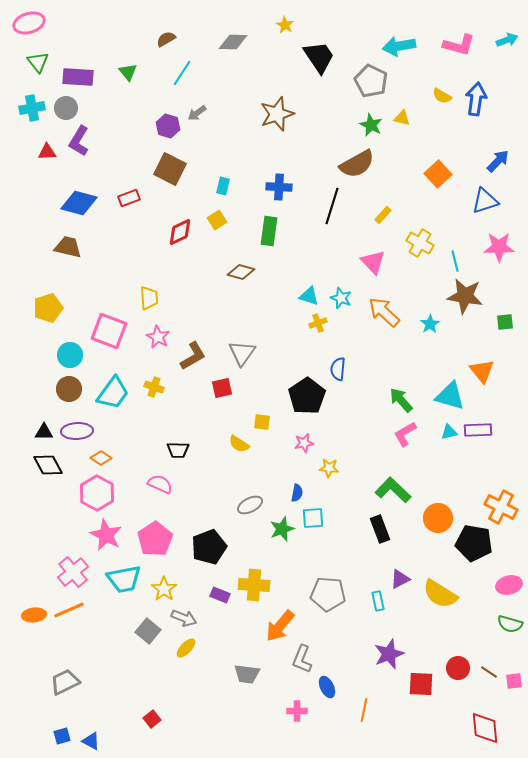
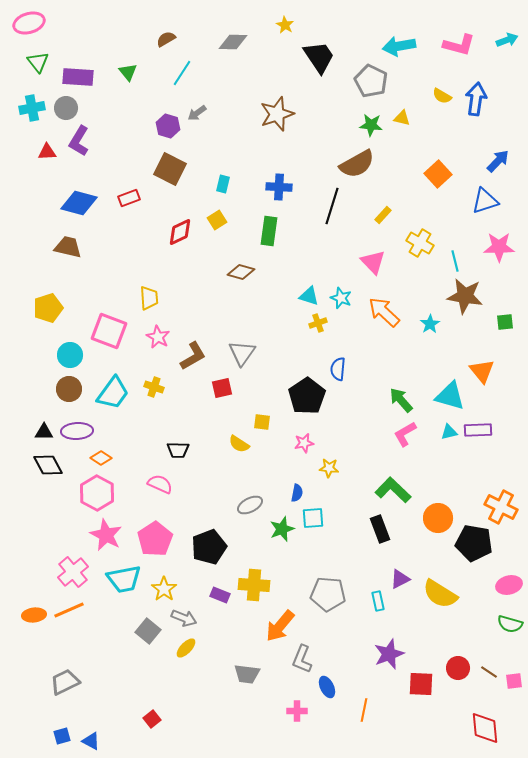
green star at (371, 125): rotated 20 degrees counterclockwise
cyan rectangle at (223, 186): moved 2 px up
